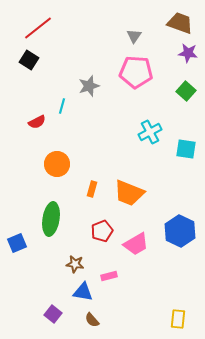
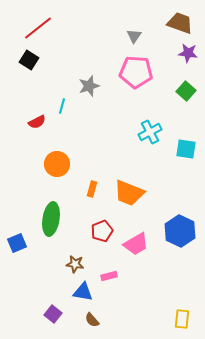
yellow rectangle: moved 4 px right
